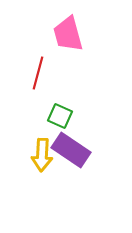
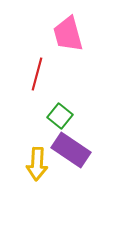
red line: moved 1 px left, 1 px down
green square: rotated 15 degrees clockwise
yellow arrow: moved 5 px left, 9 px down
